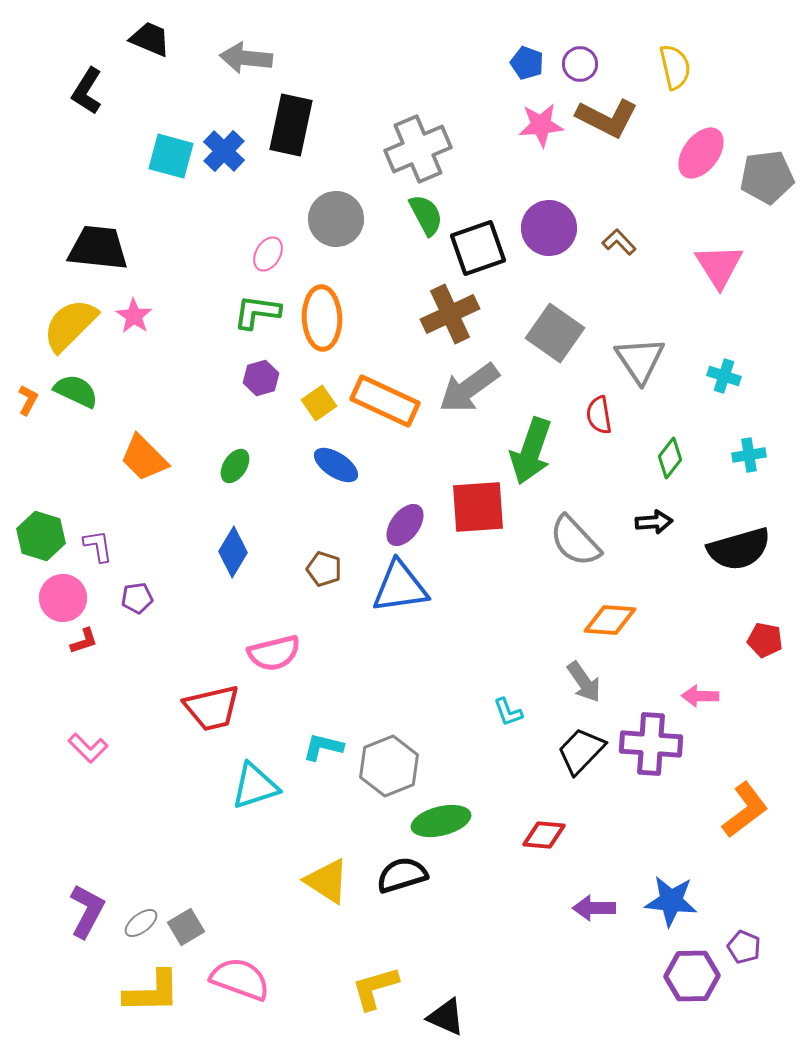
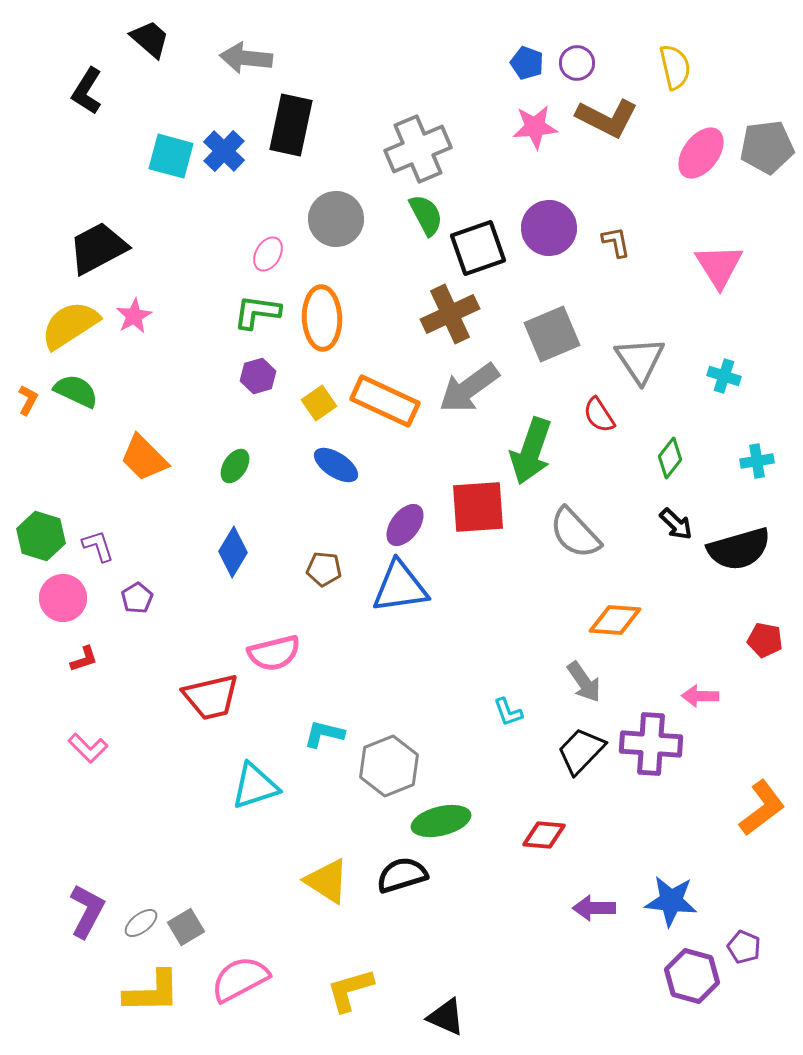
black trapezoid at (150, 39): rotated 18 degrees clockwise
purple circle at (580, 64): moved 3 px left, 1 px up
pink star at (541, 125): moved 6 px left, 2 px down
gray pentagon at (767, 177): moved 30 px up
brown L-shape at (619, 242): moved 3 px left; rotated 32 degrees clockwise
black trapezoid at (98, 248): rotated 34 degrees counterclockwise
pink star at (134, 316): rotated 9 degrees clockwise
yellow semicircle at (70, 325): rotated 12 degrees clockwise
gray square at (555, 333): moved 3 px left, 1 px down; rotated 32 degrees clockwise
purple hexagon at (261, 378): moved 3 px left, 2 px up
red semicircle at (599, 415): rotated 24 degrees counterclockwise
cyan cross at (749, 455): moved 8 px right, 6 px down
black arrow at (654, 522): moved 22 px right, 2 px down; rotated 48 degrees clockwise
gray semicircle at (575, 541): moved 8 px up
purple L-shape at (98, 546): rotated 9 degrees counterclockwise
brown pentagon at (324, 569): rotated 12 degrees counterclockwise
purple pentagon at (137, 598): rotated 24 degrees counterclockwise
orange diamond at (610, 620): moved 5 px right
red L-shape at (84, 641): moved 18 px down
red trapezoid at (212, 708): moved 1 px left, 11 px up
cyan L-shape at (323, 747): moved 1 px right, 13 px up
orange L-shape at (745, 810): moved 17 px right, 2 px up
purple hexagon at (692, 976): rotated 16 degrees clockwise
pink semicircle at (240, 979): rotated 48 degrees counterclockwise
yellow L-shape at (375, 988): moved 25 px left, 2 px down
